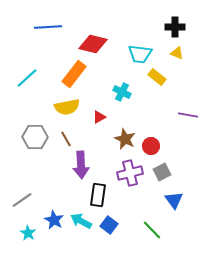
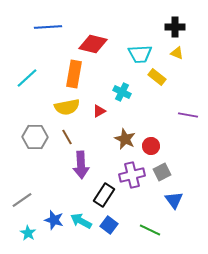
cyan trapezoid: rotated 10 degrees counterclockwise
orange rectangle: rotated 28 degrees counterclockwise
red triangle: moved 6 px up
brown line: moved 1 px right, 2 px up
purple cross: moved 2 px right, 2 px down
black rectangle: moved 6 px right; rotated 25 degrees clockwise
blue star: rotated 12 degrees counterclockwise
green line: moved 2 px left; rotated 20 degrees counterclockwise
